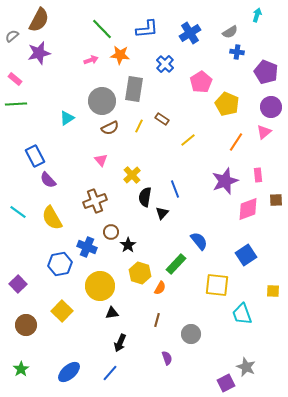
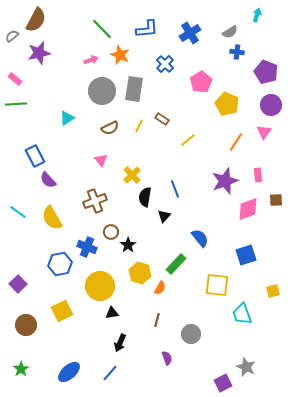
brown semicircle at (39, 20): moved 3 px left
orange star at (120, 55): rotated 18 degrees clockwise
gray circle at (102, 101): moved 10 px up
purple circle at (271, 107): moved 2 px up
pink triangle at (264, 132): rotated 14 degrees counterclockwise
black triangle at (162, 213): moved 2 px right, 3 px down
blue semicircle at (199, 241): moved 1 px right, 3 px up
blue square at (246, 255): rotated 15 degrees clockwise
yellow square at (273, 291): rotated 16 degrees counterclockwise
yellow square at (62, 311): rotated 20 degrees clockwise
purple square at (226, 383): moved 3 px left
